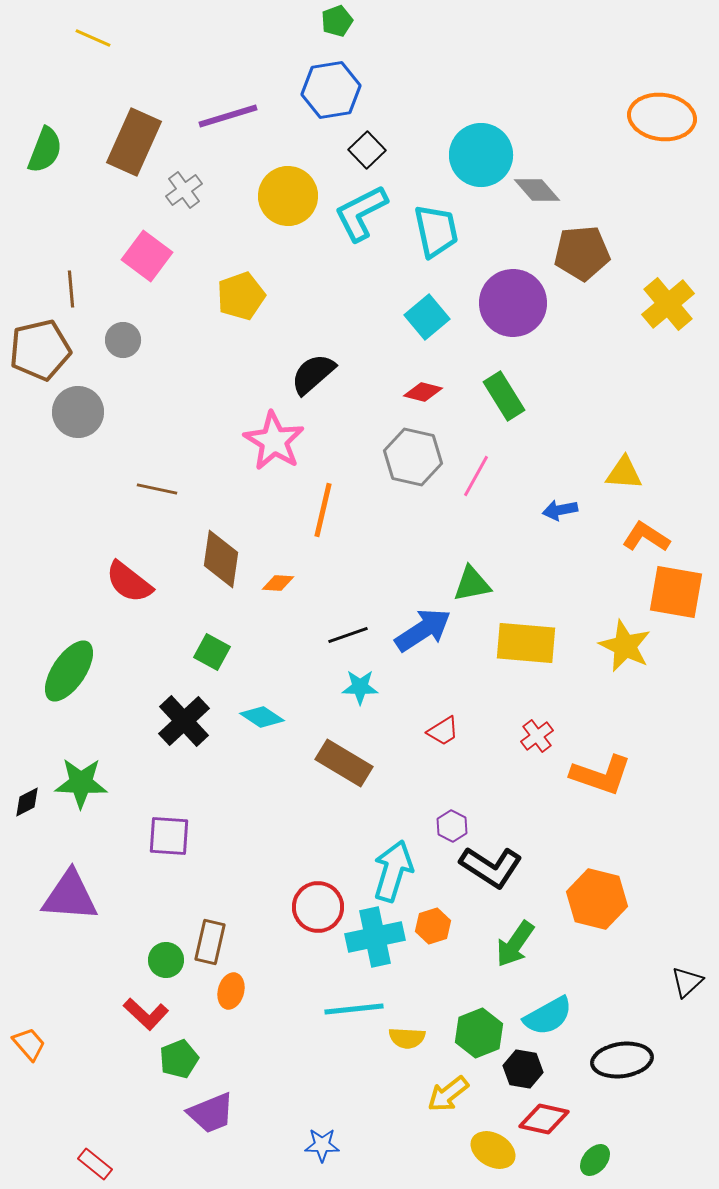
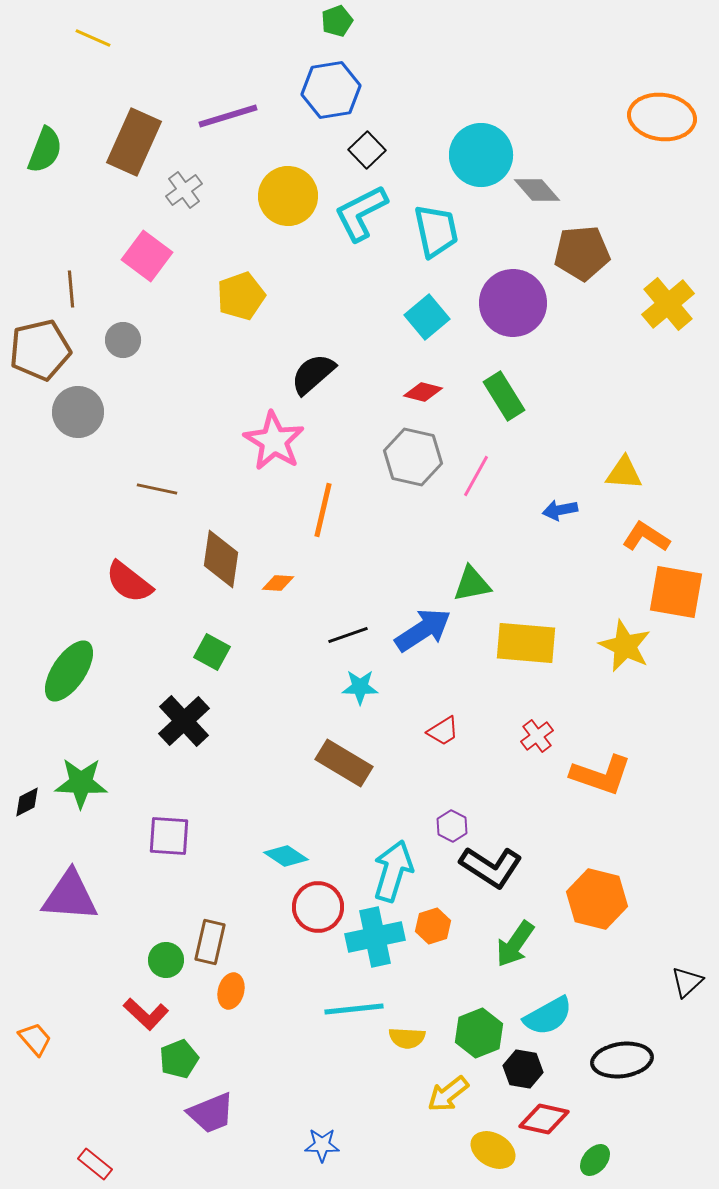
cyan diamond at (262, 717): moved 24 px right, 139 px down
orange trapezoid at (29, 1044): moved 6 px right, 5 px up
